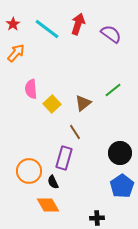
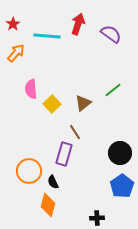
cyan line: moved 7 px down; rotated 32 degrees counterclockwise
purple rectangle: moved 4 px up
orange diamond: rotated 45 degrees clockwise
